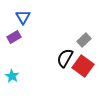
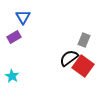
gray rectangle: rotated 24 degrees counterclockwise
black semicircle: moved 4 px right; rotated 24 degrees clockwise
